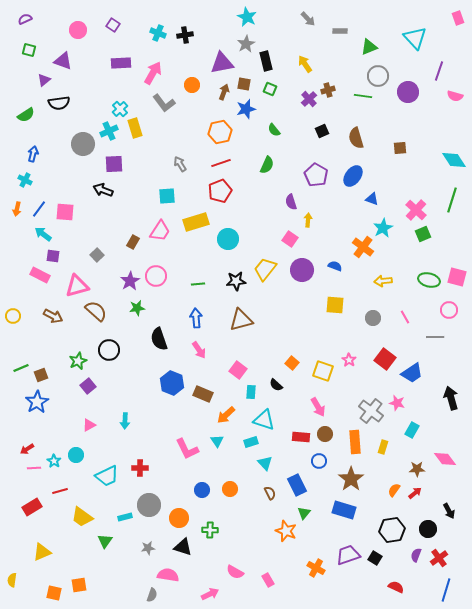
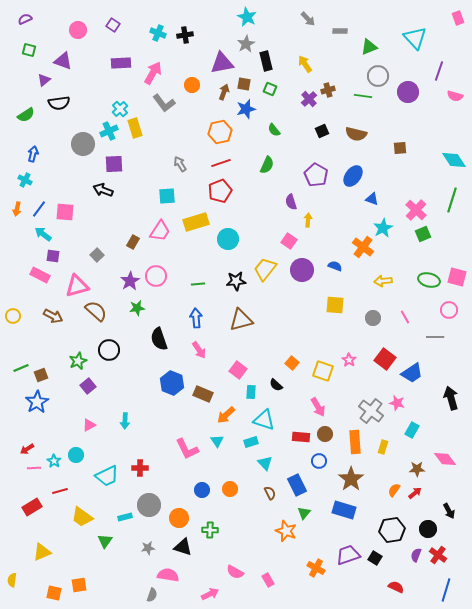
brown semicircle at (356, 138): moved 4 px up; rotated 60 degrees counterclockwise
pink square at (290, 239): moved 1 px left, 2 px down
red cross at (439, 558): moved 1 px left, 3 px up; rotated 18 degrees counterclockwise
